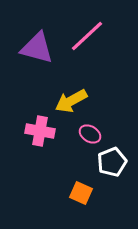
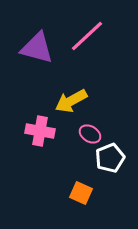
white pentagon: moved 2 px left, 4 px up
